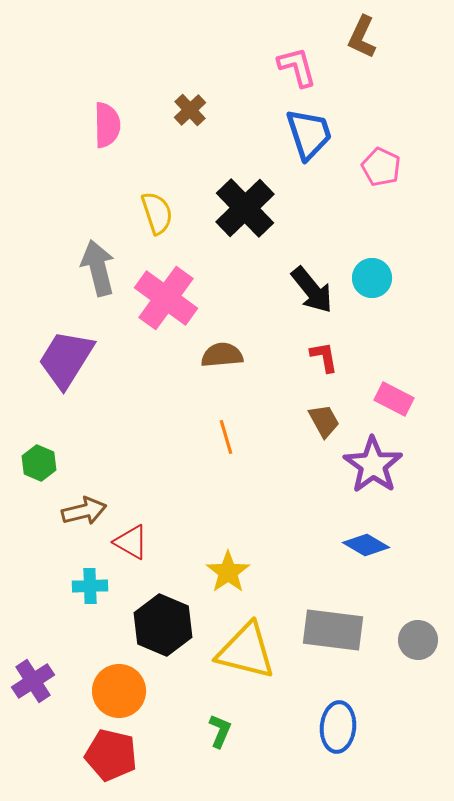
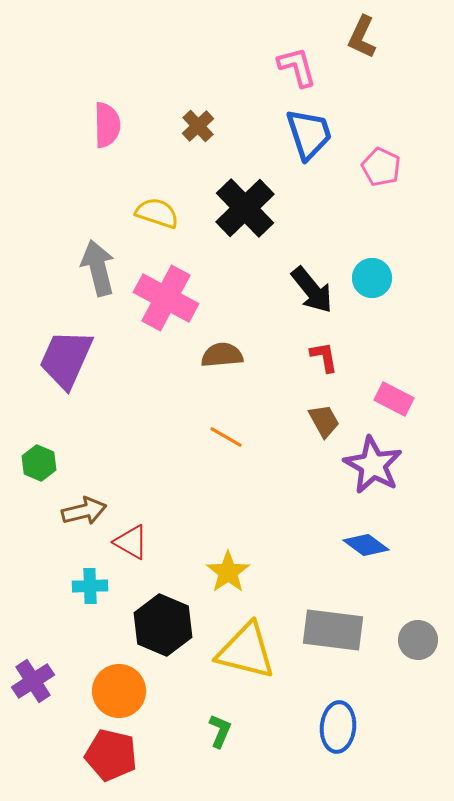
brown cross: moved 8 px right, 16 px down
yellow semicircle: rotated 54 degrees counterclockwise
pink cross: rotated 8 degrees counterclockwise
purple trapezoid: rotated 8 degrees counterclockwise
orange line: rotated 44 degrees counterclockwise
purple star: rotated 6 degrees counterclockwise
blue diamond: rotated 6 degrees clockwise
